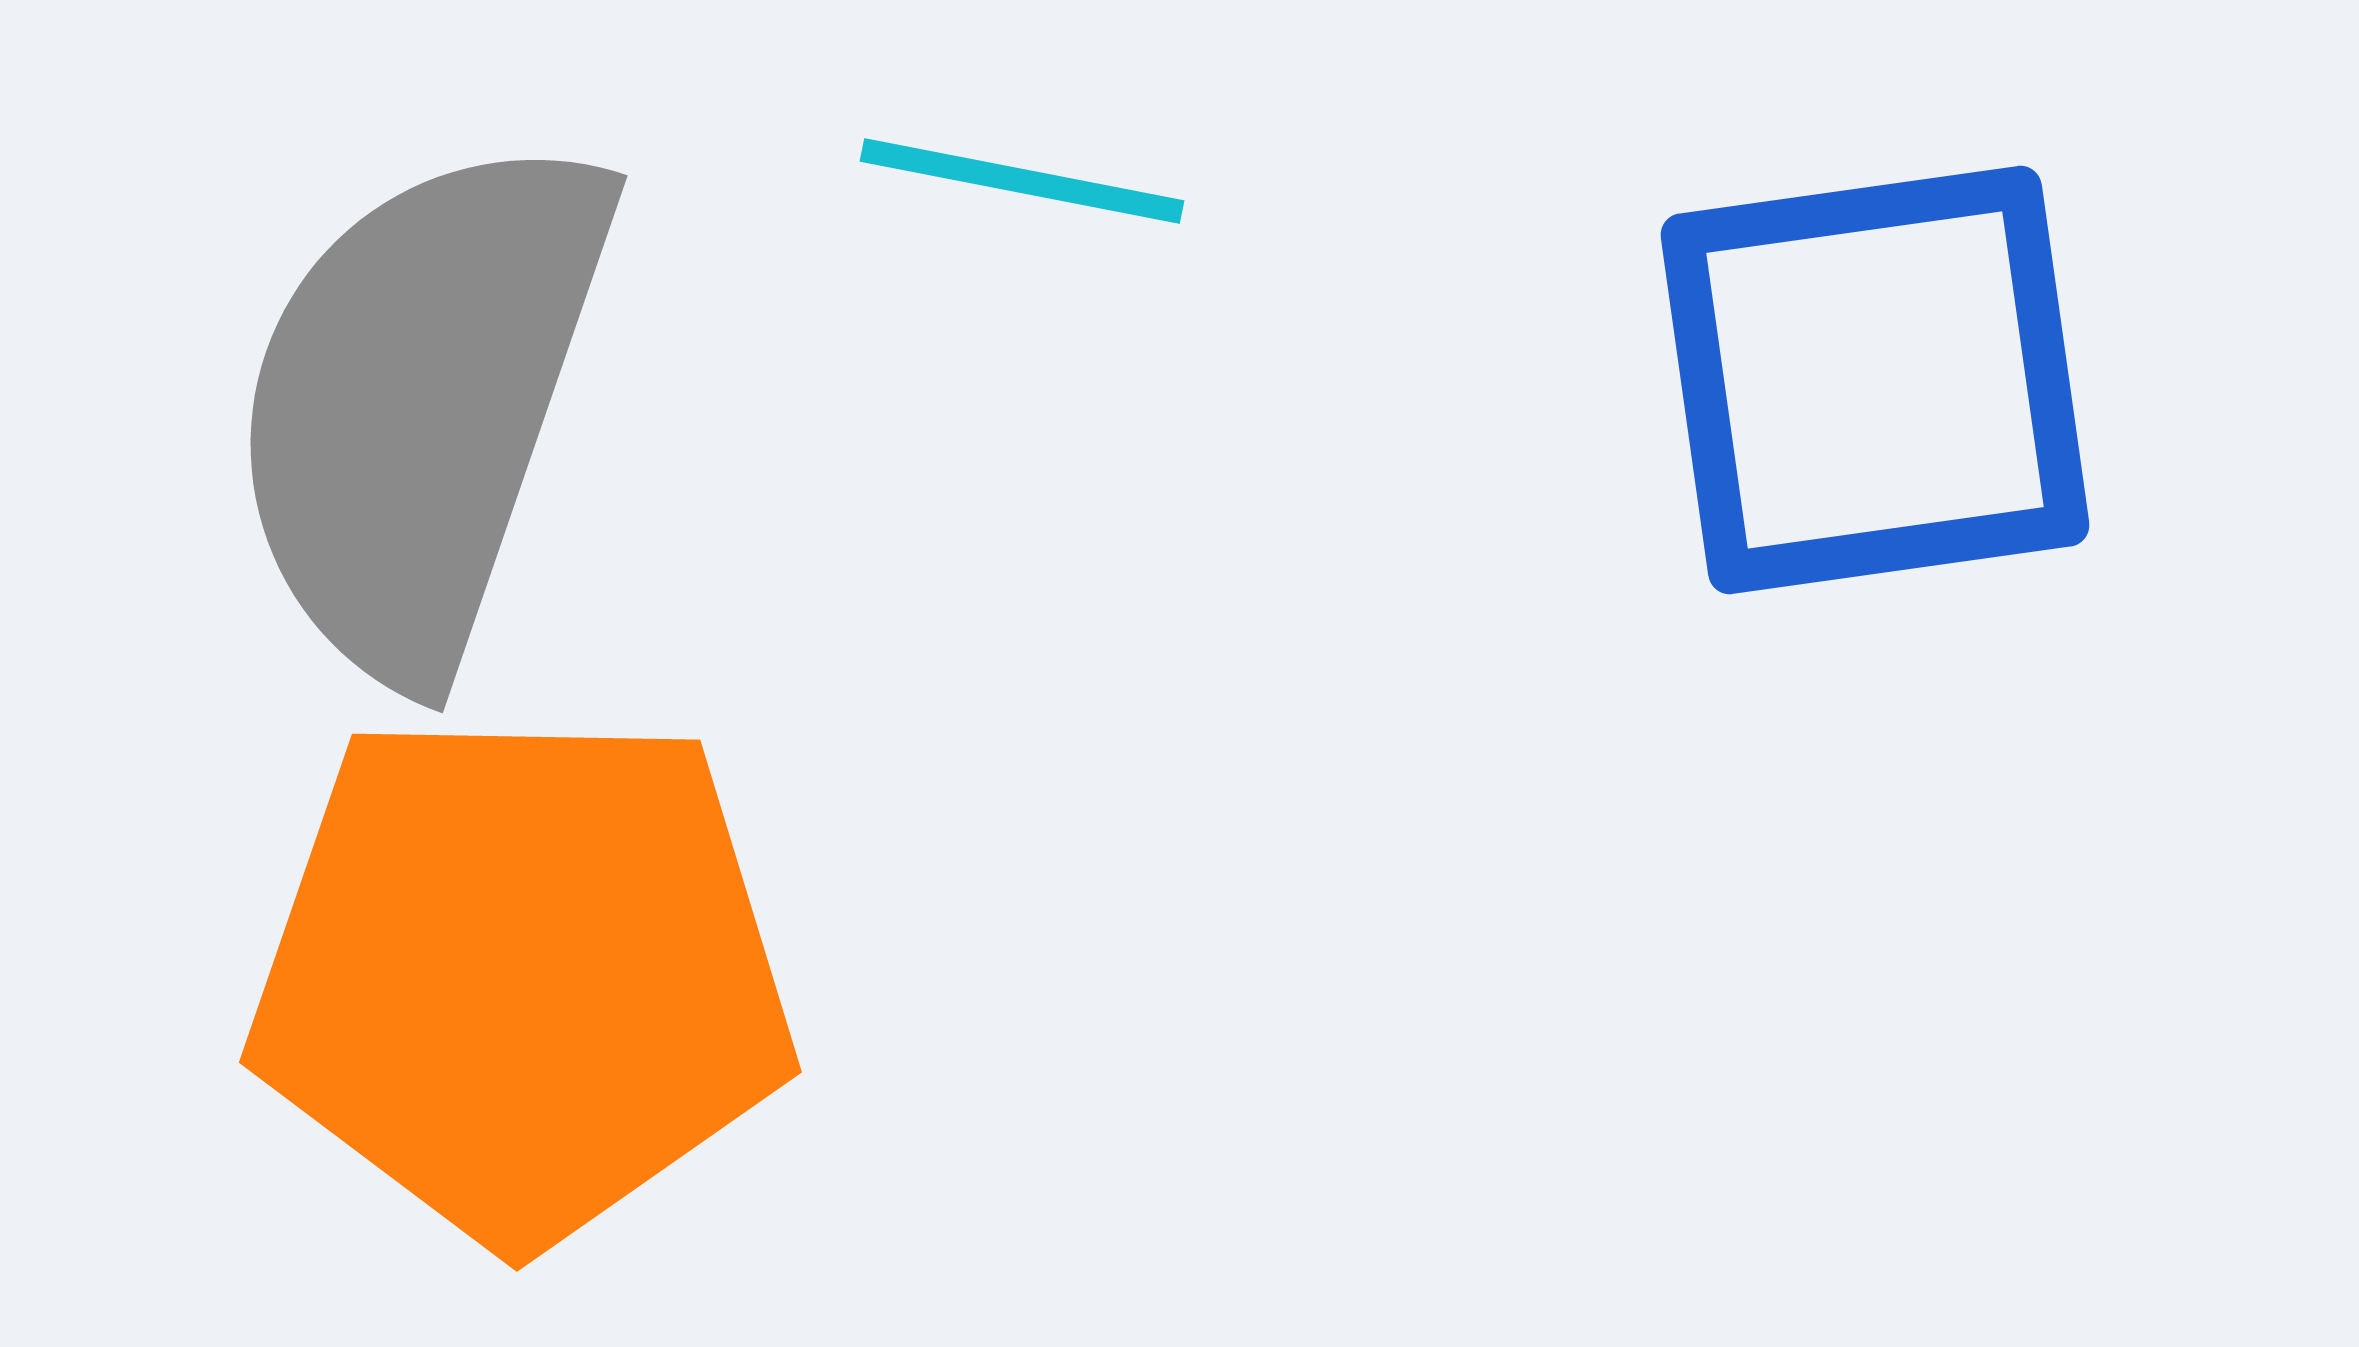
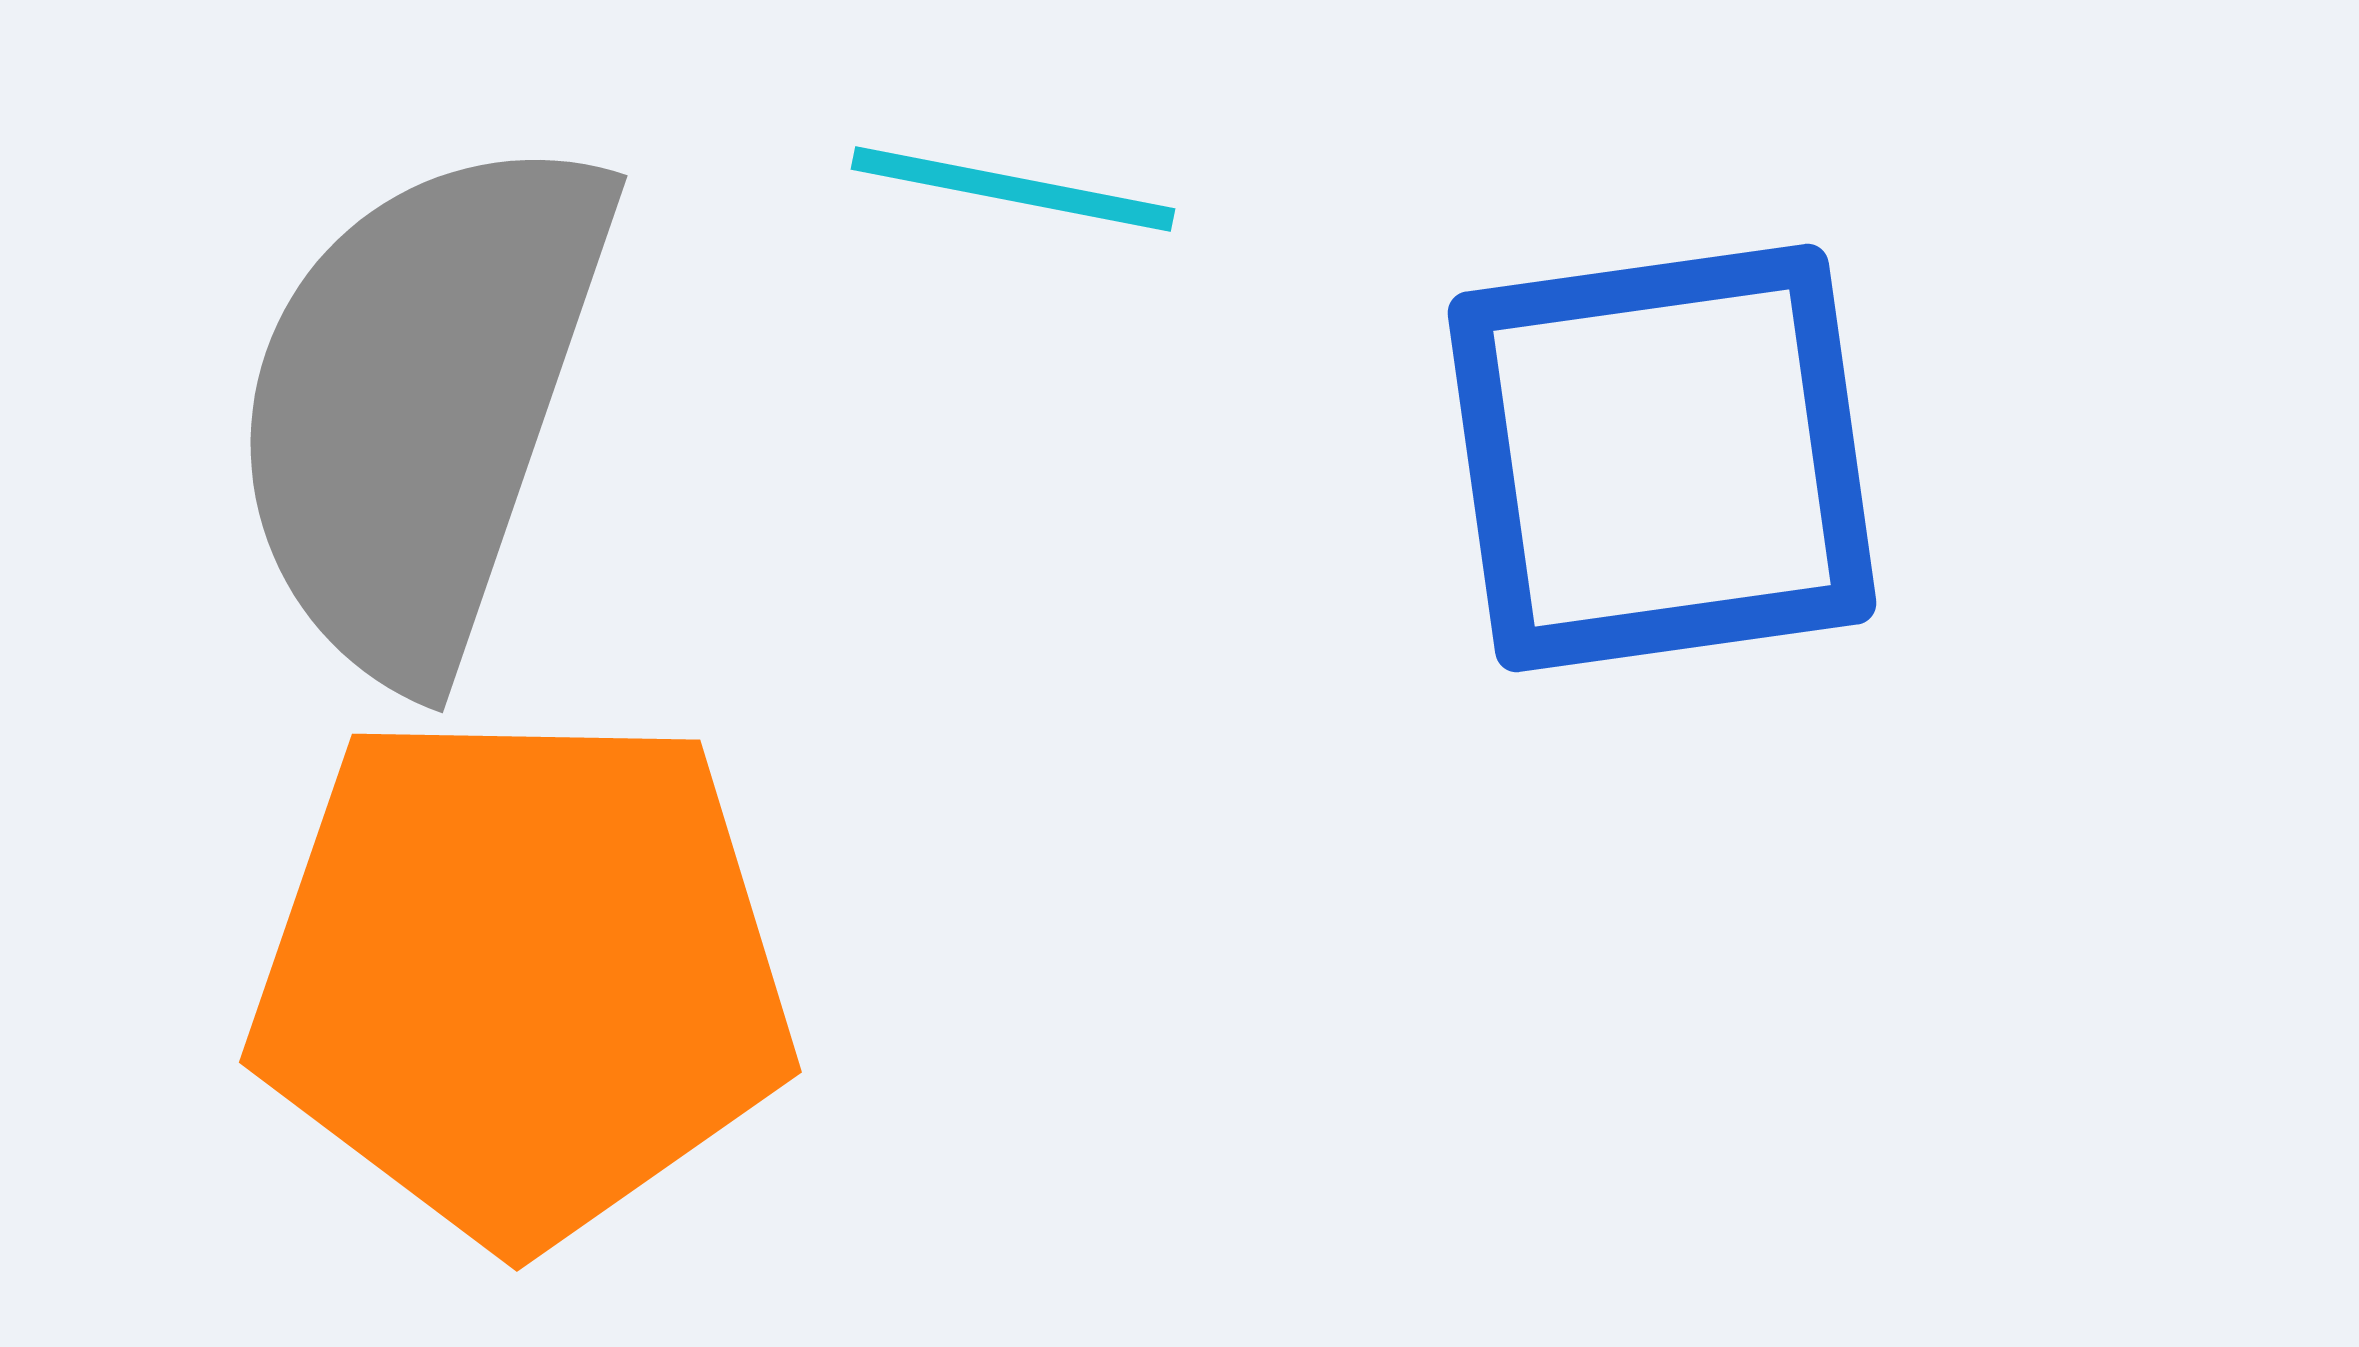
cyan line: moved 9 px left, 8 px down
blue square: moved 213 px left, 78 px down
